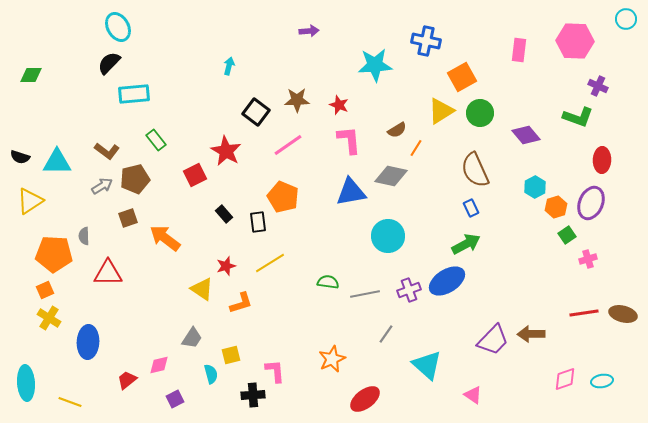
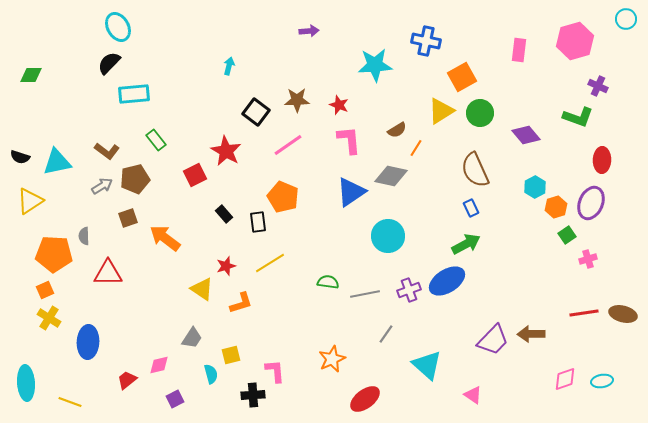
pink hexagon at (575, 41): rotated 18 degrees counterclockwise
cyan triangle at (57, 162): rotated 12 degrees counterclockwise
blue triangle at (351, 192): rotated 24 degrees counterclockwise
